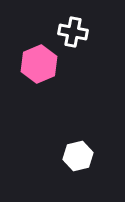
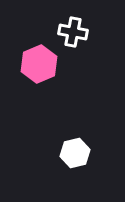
white hexagon: moved 3 px left, 3 px up
